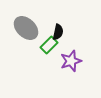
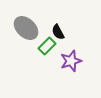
black semicircle: rotated 140 degrees clockwise
green rectangle: moved 2 px left, 1 px down
